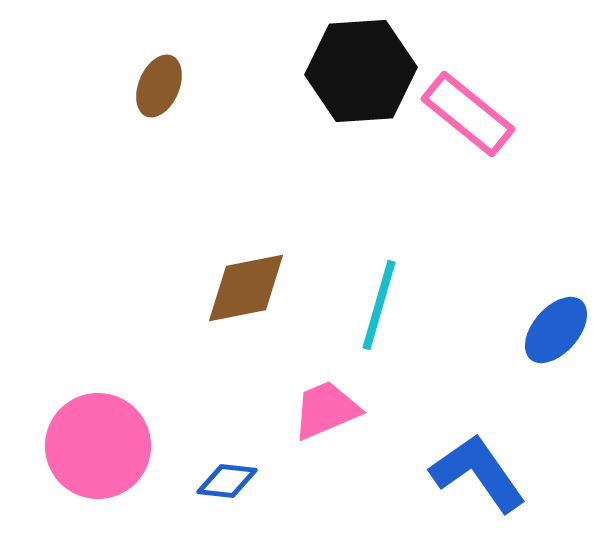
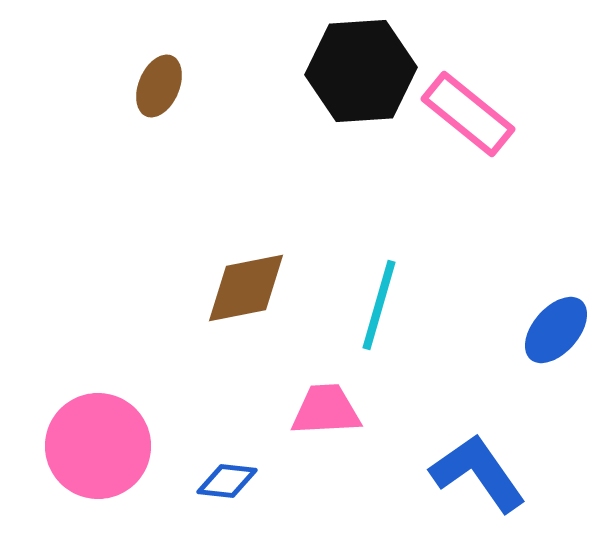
pink trapezoid: rotated 20 degrees clockwise
